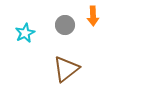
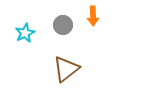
gray circle: moved 2 px left
